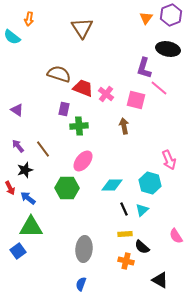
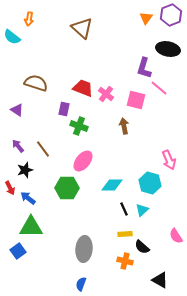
brown triangle: rotated 15 degrees counterclockwise
brown semicircle: moved 23 px left, 9 px down
green cross: rotated 24 degrees clockwise
orange cross: moved 1 px left
